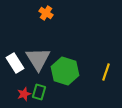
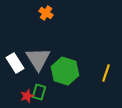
yellow line: moved 1 px down
red star: moved 3 px right, 2 px down
